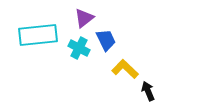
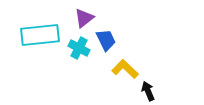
cyan rectangle: moved 2 px right
